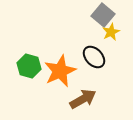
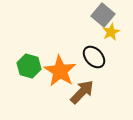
orange star: rotated 16 degrees counterclockwise
brown arrow: moved 1 px left, 7 px up; rotated 16 degrees counterclockwise
